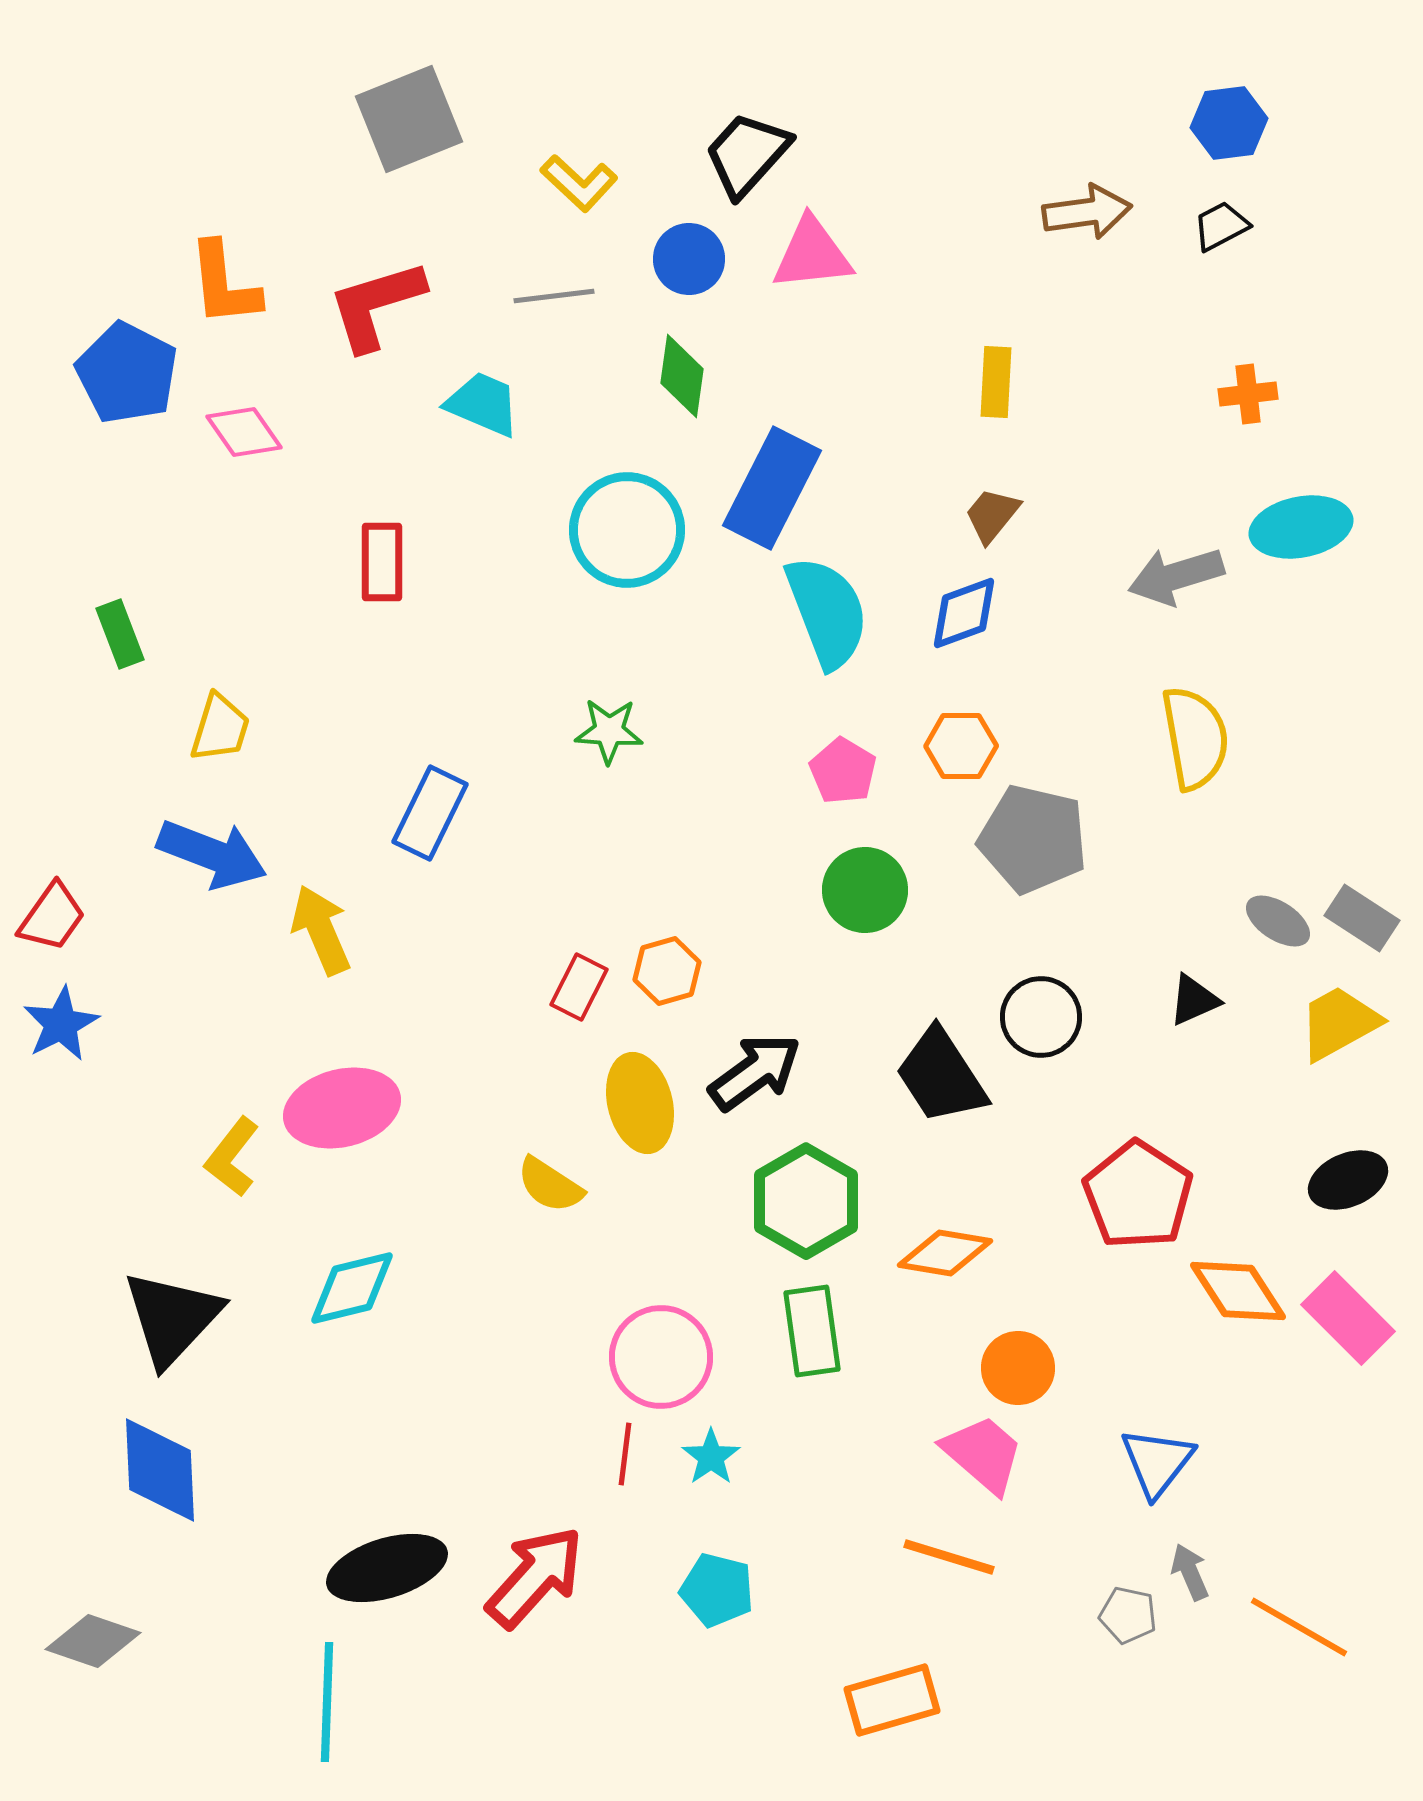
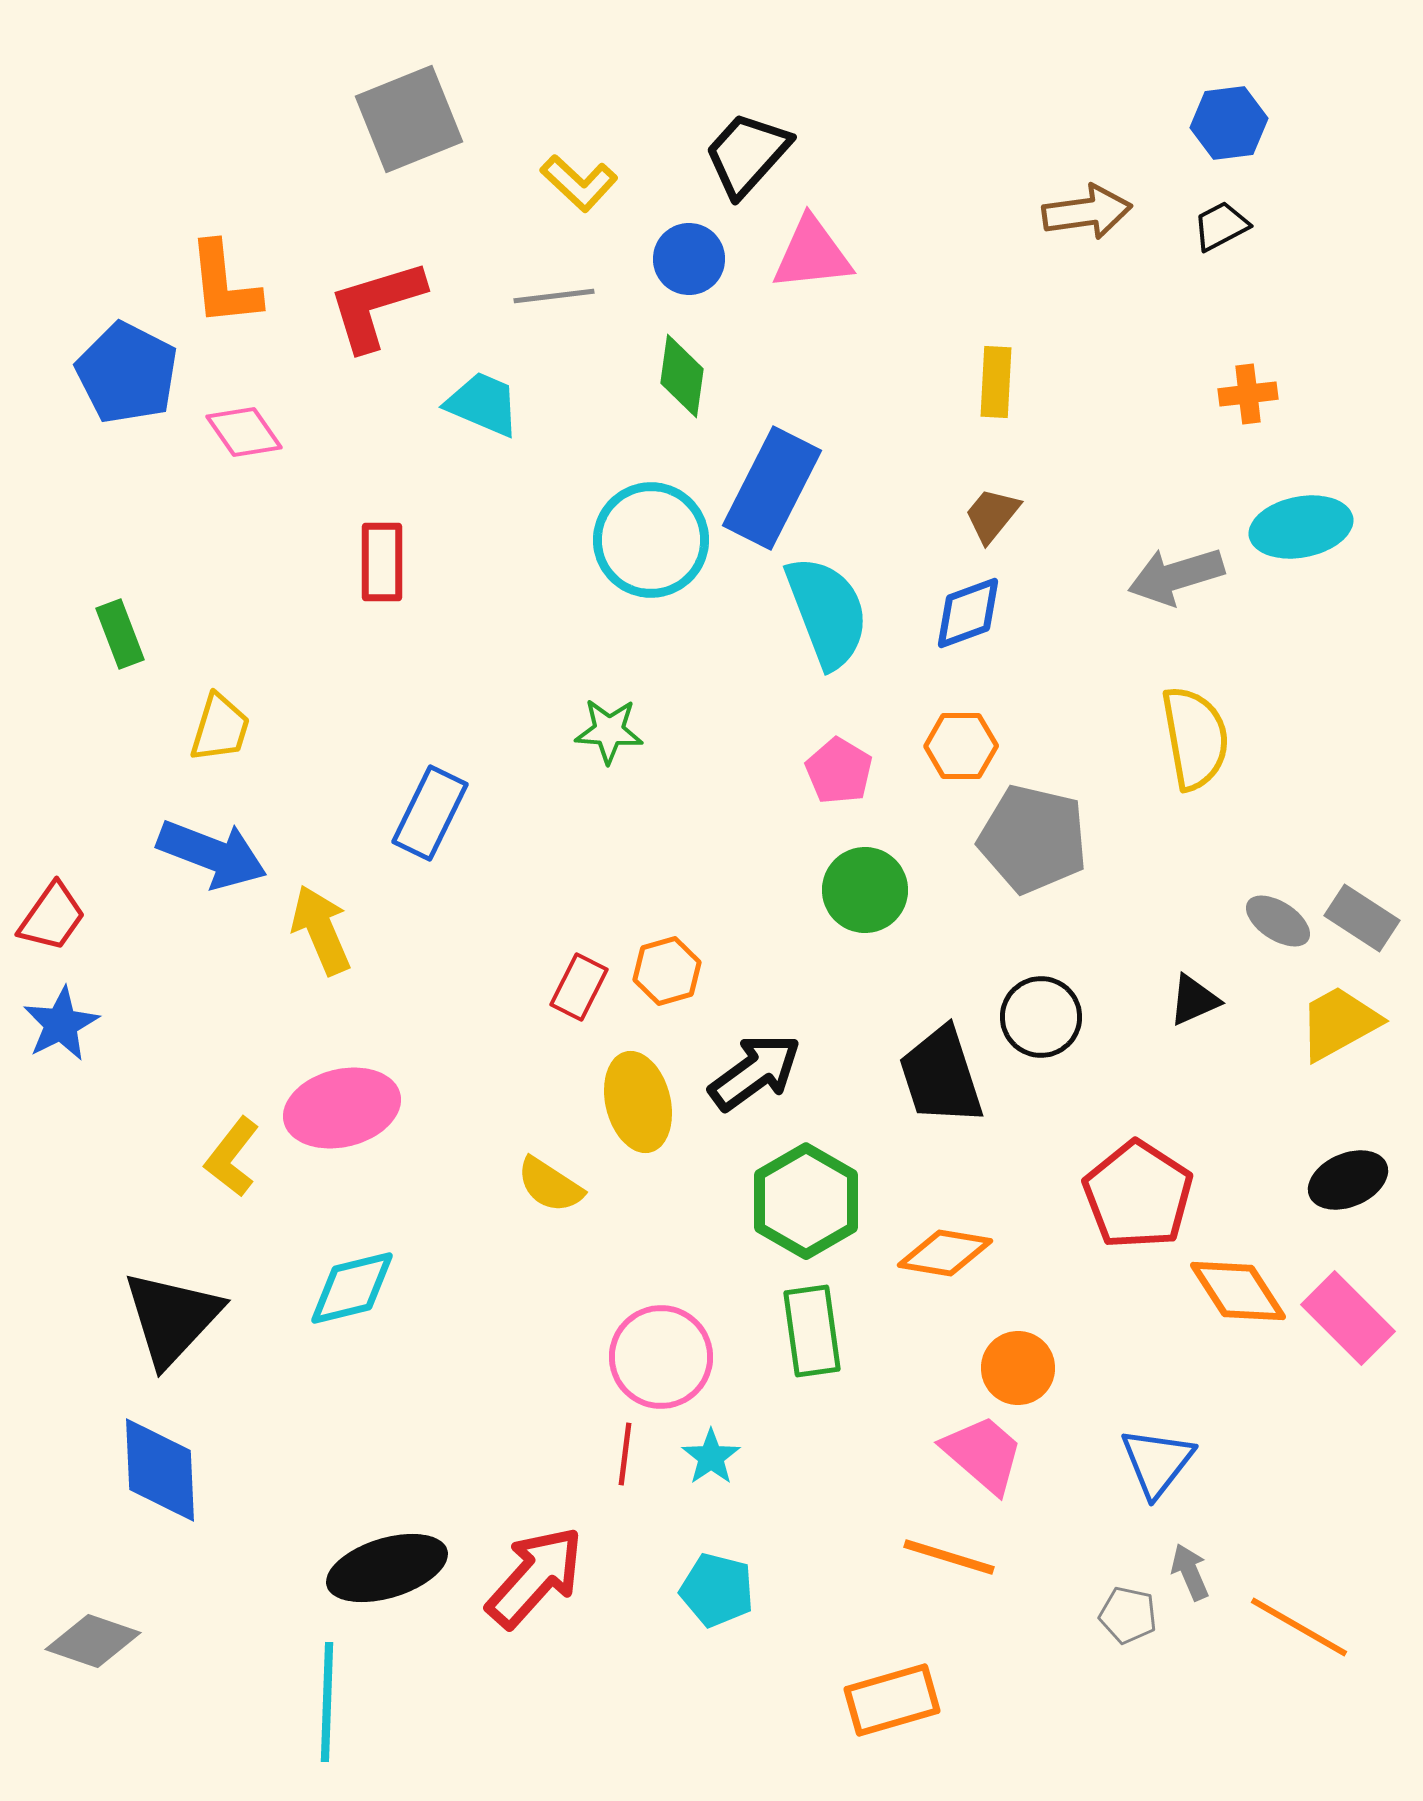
cyan circle at (627, 530): moved 24 px right, 10 px down
blue diamond at (964, 613): moved 4 px right
pink pentagon at (843, 771): moved 4 px left
black trapezoid at (941, 1076): rotated 15 degrees clockwise
yellow ellipse at (640, 1103): moved 2 px left, 1 px up
